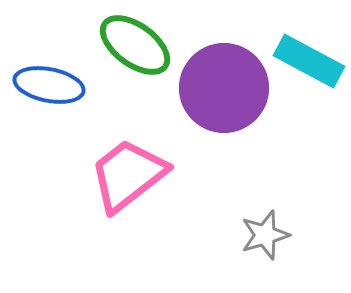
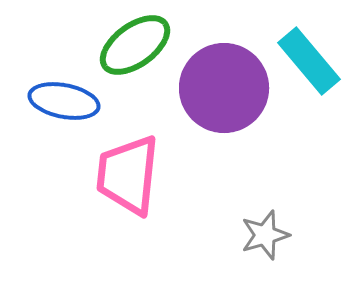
green ellipse: rotated 72 degrees counterclockwise
cyan rectangle: rotated 22 degrees clockwise
blue ellipse: moved 15 px right, 16 px down
pink trapezoid: rotated 46 degrees counterclockwise
